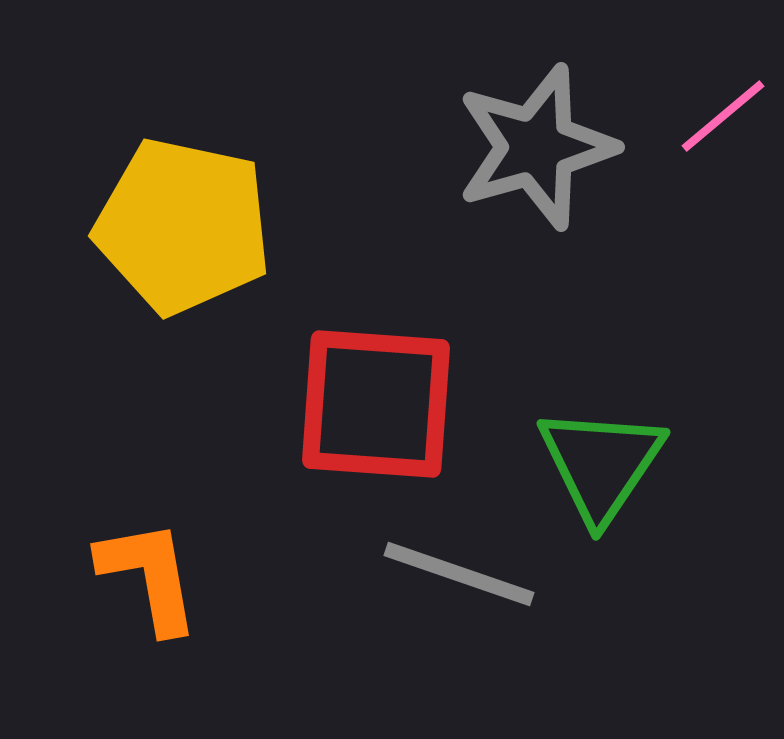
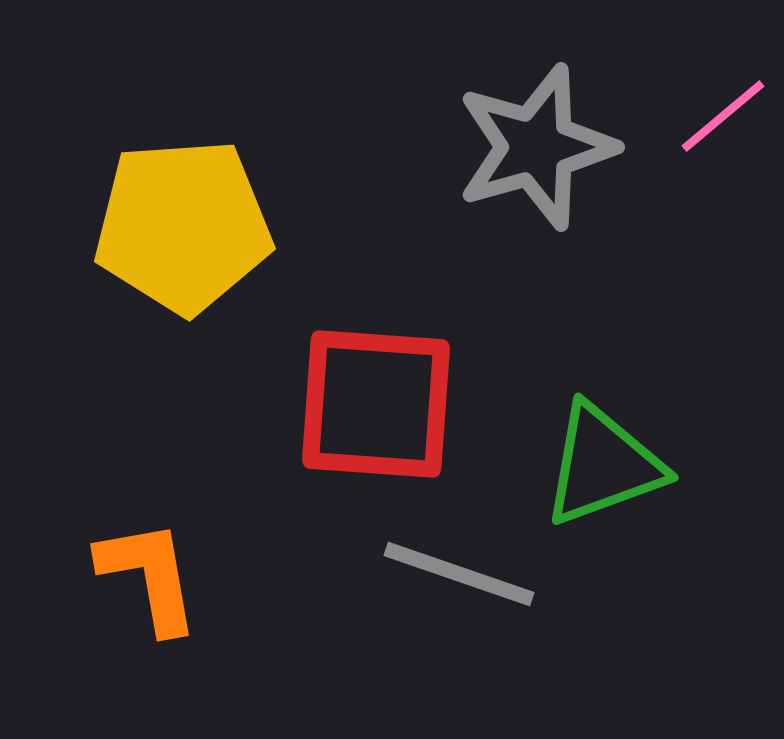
yellow pentagon: rotated 16 degrees counterclockwise
green triangle: moved 2 px right, 1 px down; rotated 36 degrees clockwise
